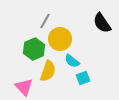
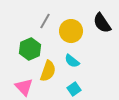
yellow circle: moved 11 px right, 8 px up
green hexagon: moved 4 px left
cyan square: moved 9 px left, 11 px down; rotated 16 degrees counterclockwise
